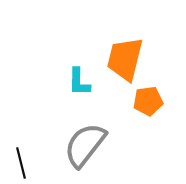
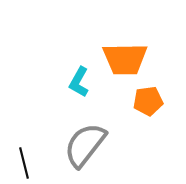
orange trapezoid: rotated 105 degrees counterclockwise
cyan L-shape: rotated 28 degrees clockwise
black line: moved 3 px right
